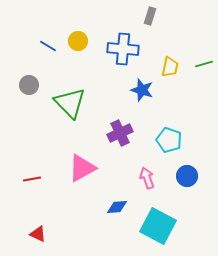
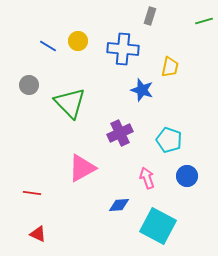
green line: moved 43 px up
red line: moved 14 px down; rotated 18 degrees clockwise
blue diamond: moved 2 px right, 2 px up
